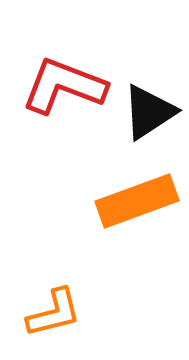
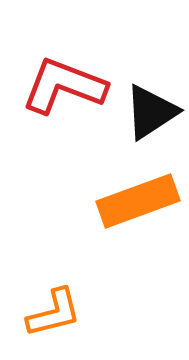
black triangle: moved 2 px right
orange rectangle: moved 1 px right
